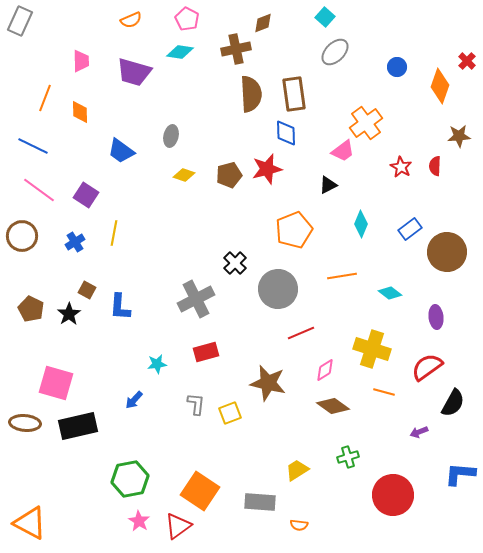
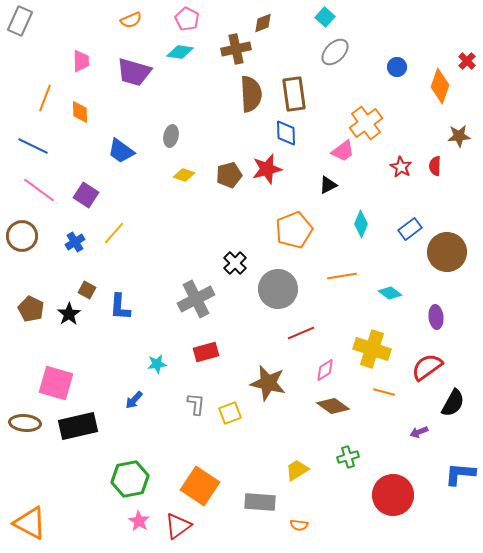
yellow line at (114, 233): rotated 30 degrees clockwise
orange square at (200, 491): moved 5 px up
